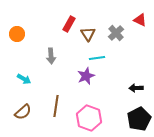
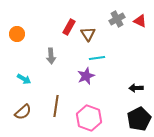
red triangle: moved 1 px down
red rectangle: moved 3 px down
gray cross: moved 1 px right, 14 px up; rotated 14 degrees clockwise
